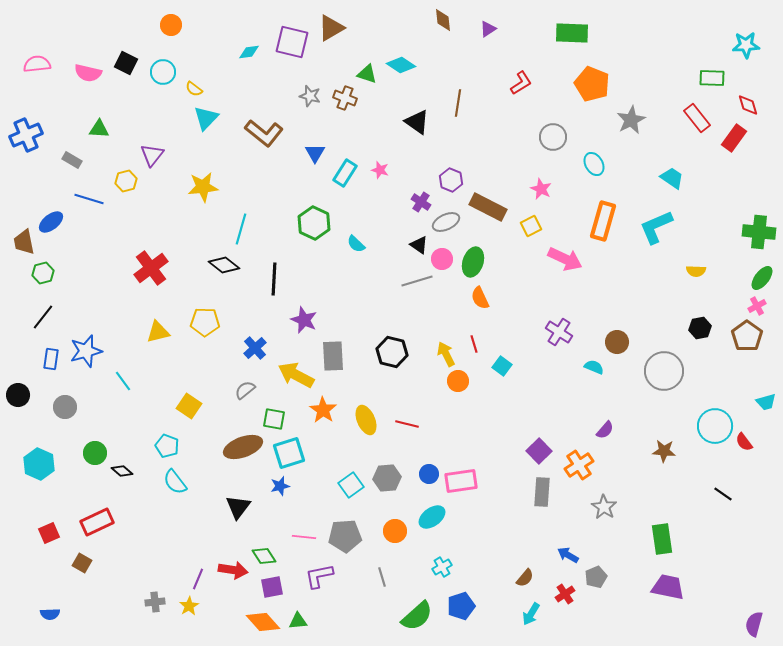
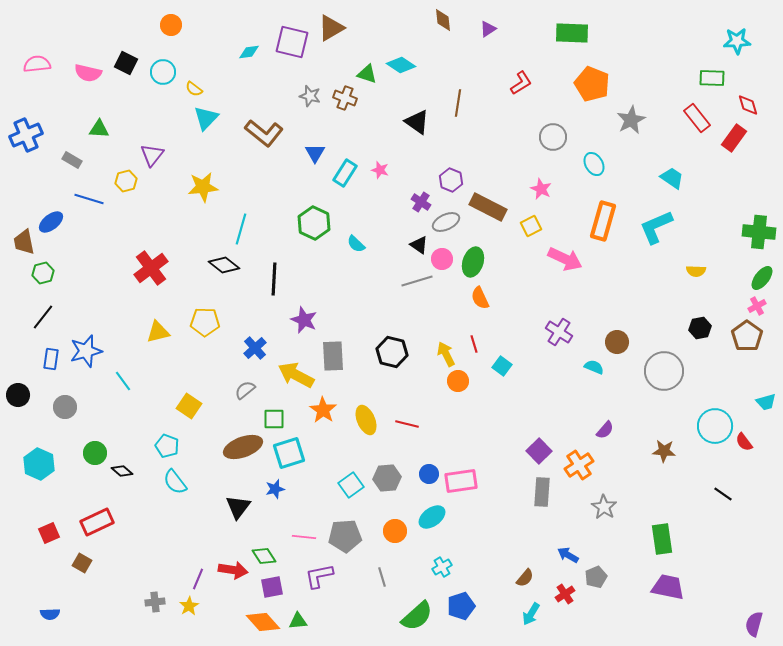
cyan star at (746, 45): moved 9 px left, 4 px up
green square at (274, 419): rotated 10 degrees counterclockwise
blue star at (280, 486): moved 5 px left, 3 px down
